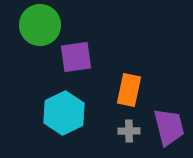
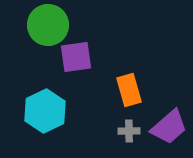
green circle: moved 8 px right
orange rectangle: rotated 28 degrees counterclockwise
cyan hexagon: moved 19 px left, 2 px up
purple trapezoid: rotated 63 degrees clockwise
